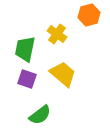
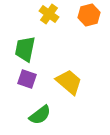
yellow cross: moved 8 px left, 20 px up
yellow trapezoid: moved 6 px right, 8 px down
